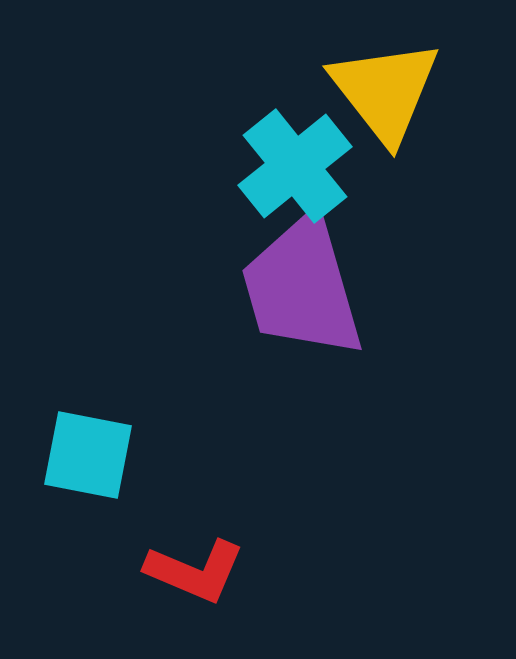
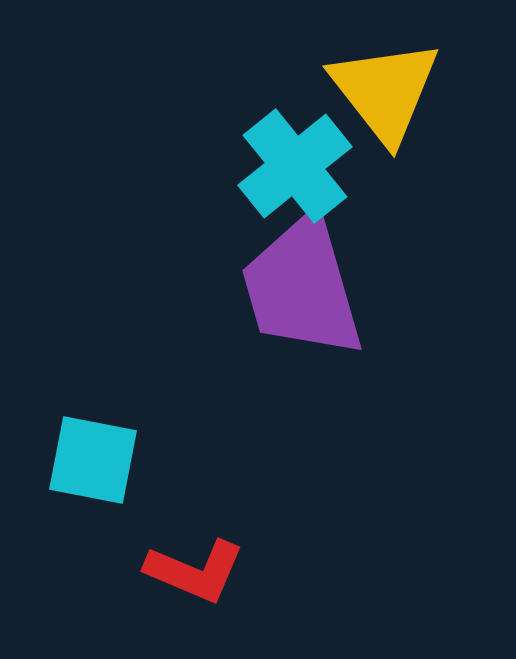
cyan square: moved 5 px right, 5 px down
